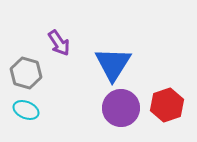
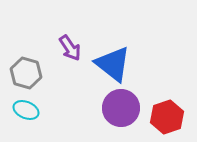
purple arrow: moved 11 px right, 5 px down
blue triangle: rotated 24 degrees counterclockwise
red hexagon: moved 12 px down
